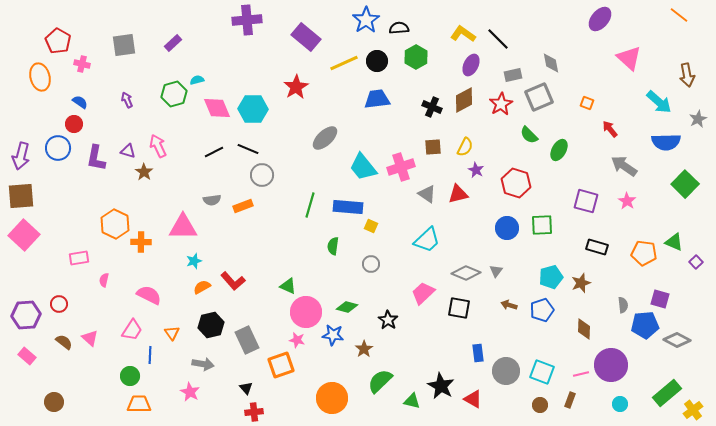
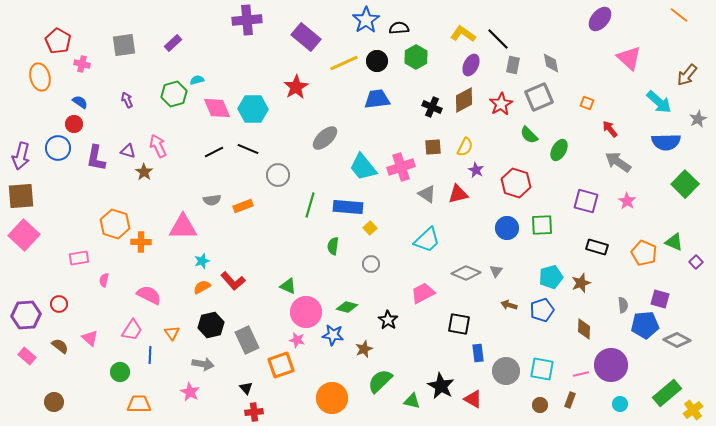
gray rectangle at (513, 75): moved 10 px up; rotated 66 degrees counterclockwise
brown arrow at (687, 75): rotated 50 degrees clockwise
gray arrow at (624, 166): moved 6 px left, 4 px up
gray circle at (262, 175): moved 16 px right
orange hexagon at (115, 224): rotated 8 degrees counterclockwise
yellow square at (371, 226): moved 1 px left, 2 px down; rotated 24 degrees clockwise
orange pentagon at (644, 253): rotated 15 degrees clockwise
cyan star at (194, 261): moved 8 px right
pink trapezoid at (423, 293): rotated 15 degrees clockwise
black square at (459, 308): moved 16 px down
brown semicircle at (64, 342): moved 4 px left, 4 px down
brown star at (364, 349): rotated 12 degrees clockwise
cyan square at (542, 372): moved 3 px up; rotated 10 degrees counterclockwise
green circle at (130, 376): moved 10 px left, 4 px up
